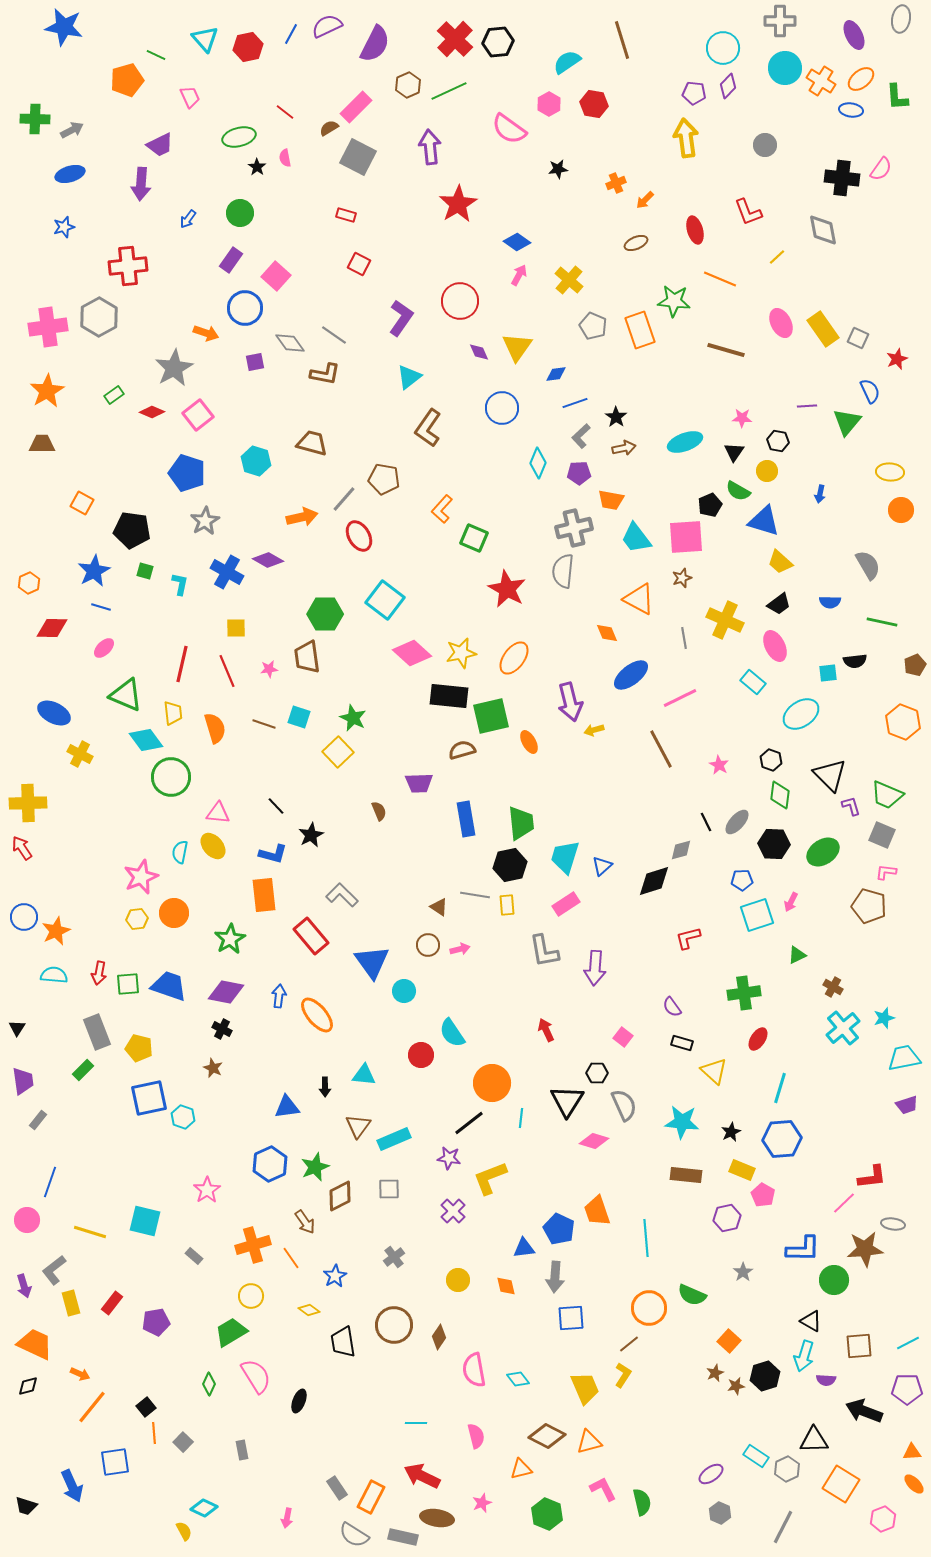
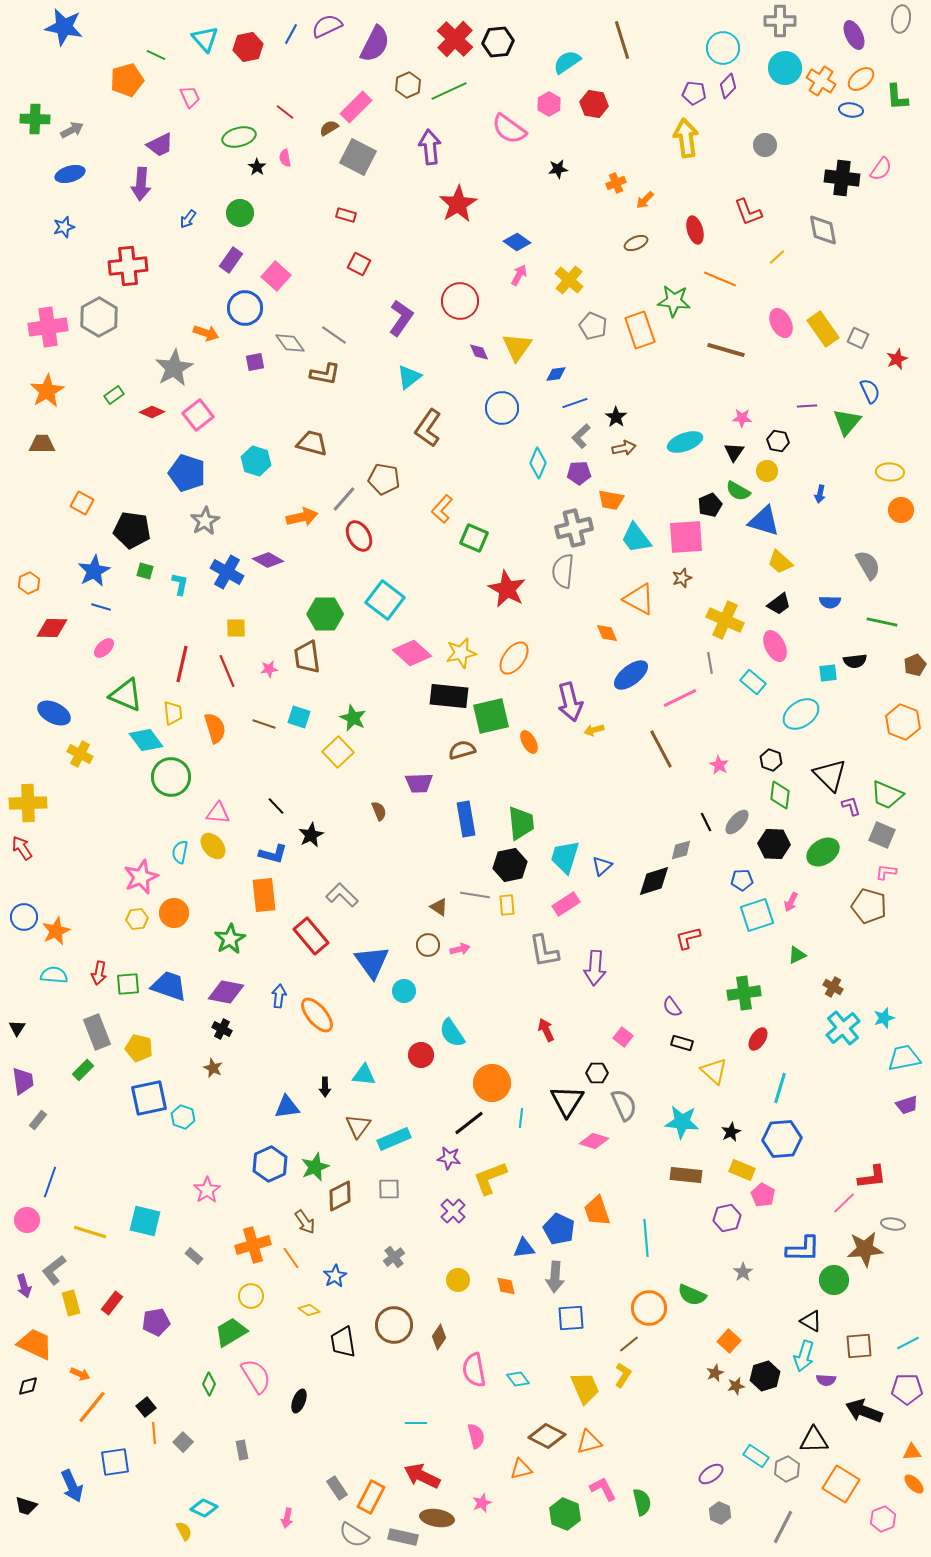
gray line at (684, 638): moved 26 px right, 25 px down
green hexagon at (547, 1514): moved 18 px right
